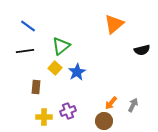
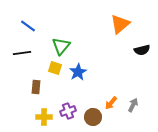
orange triangle: moved 6 px right
green triangle: rotated 12 degrees counterclockwise
black line: moved 3 px left, 2 px down
yellow square: rotated 24 degrees counterclockwise
blue star: moved 1 px right
brown circle: moved 11 px left, 4 px up
